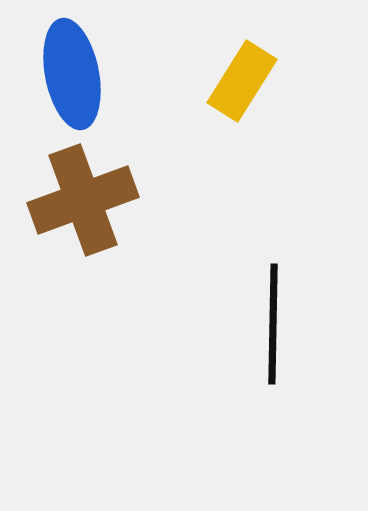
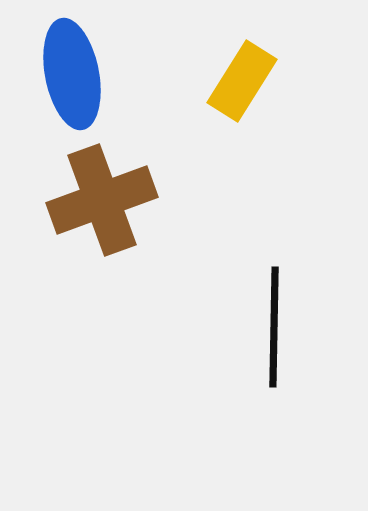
brown cross: moved 19 px right
black line: moved 1 px right, 3 px down
